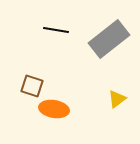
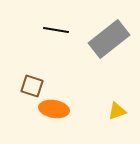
yellow triangle: moved 12 px down; rotated 18 degrees clockwise
